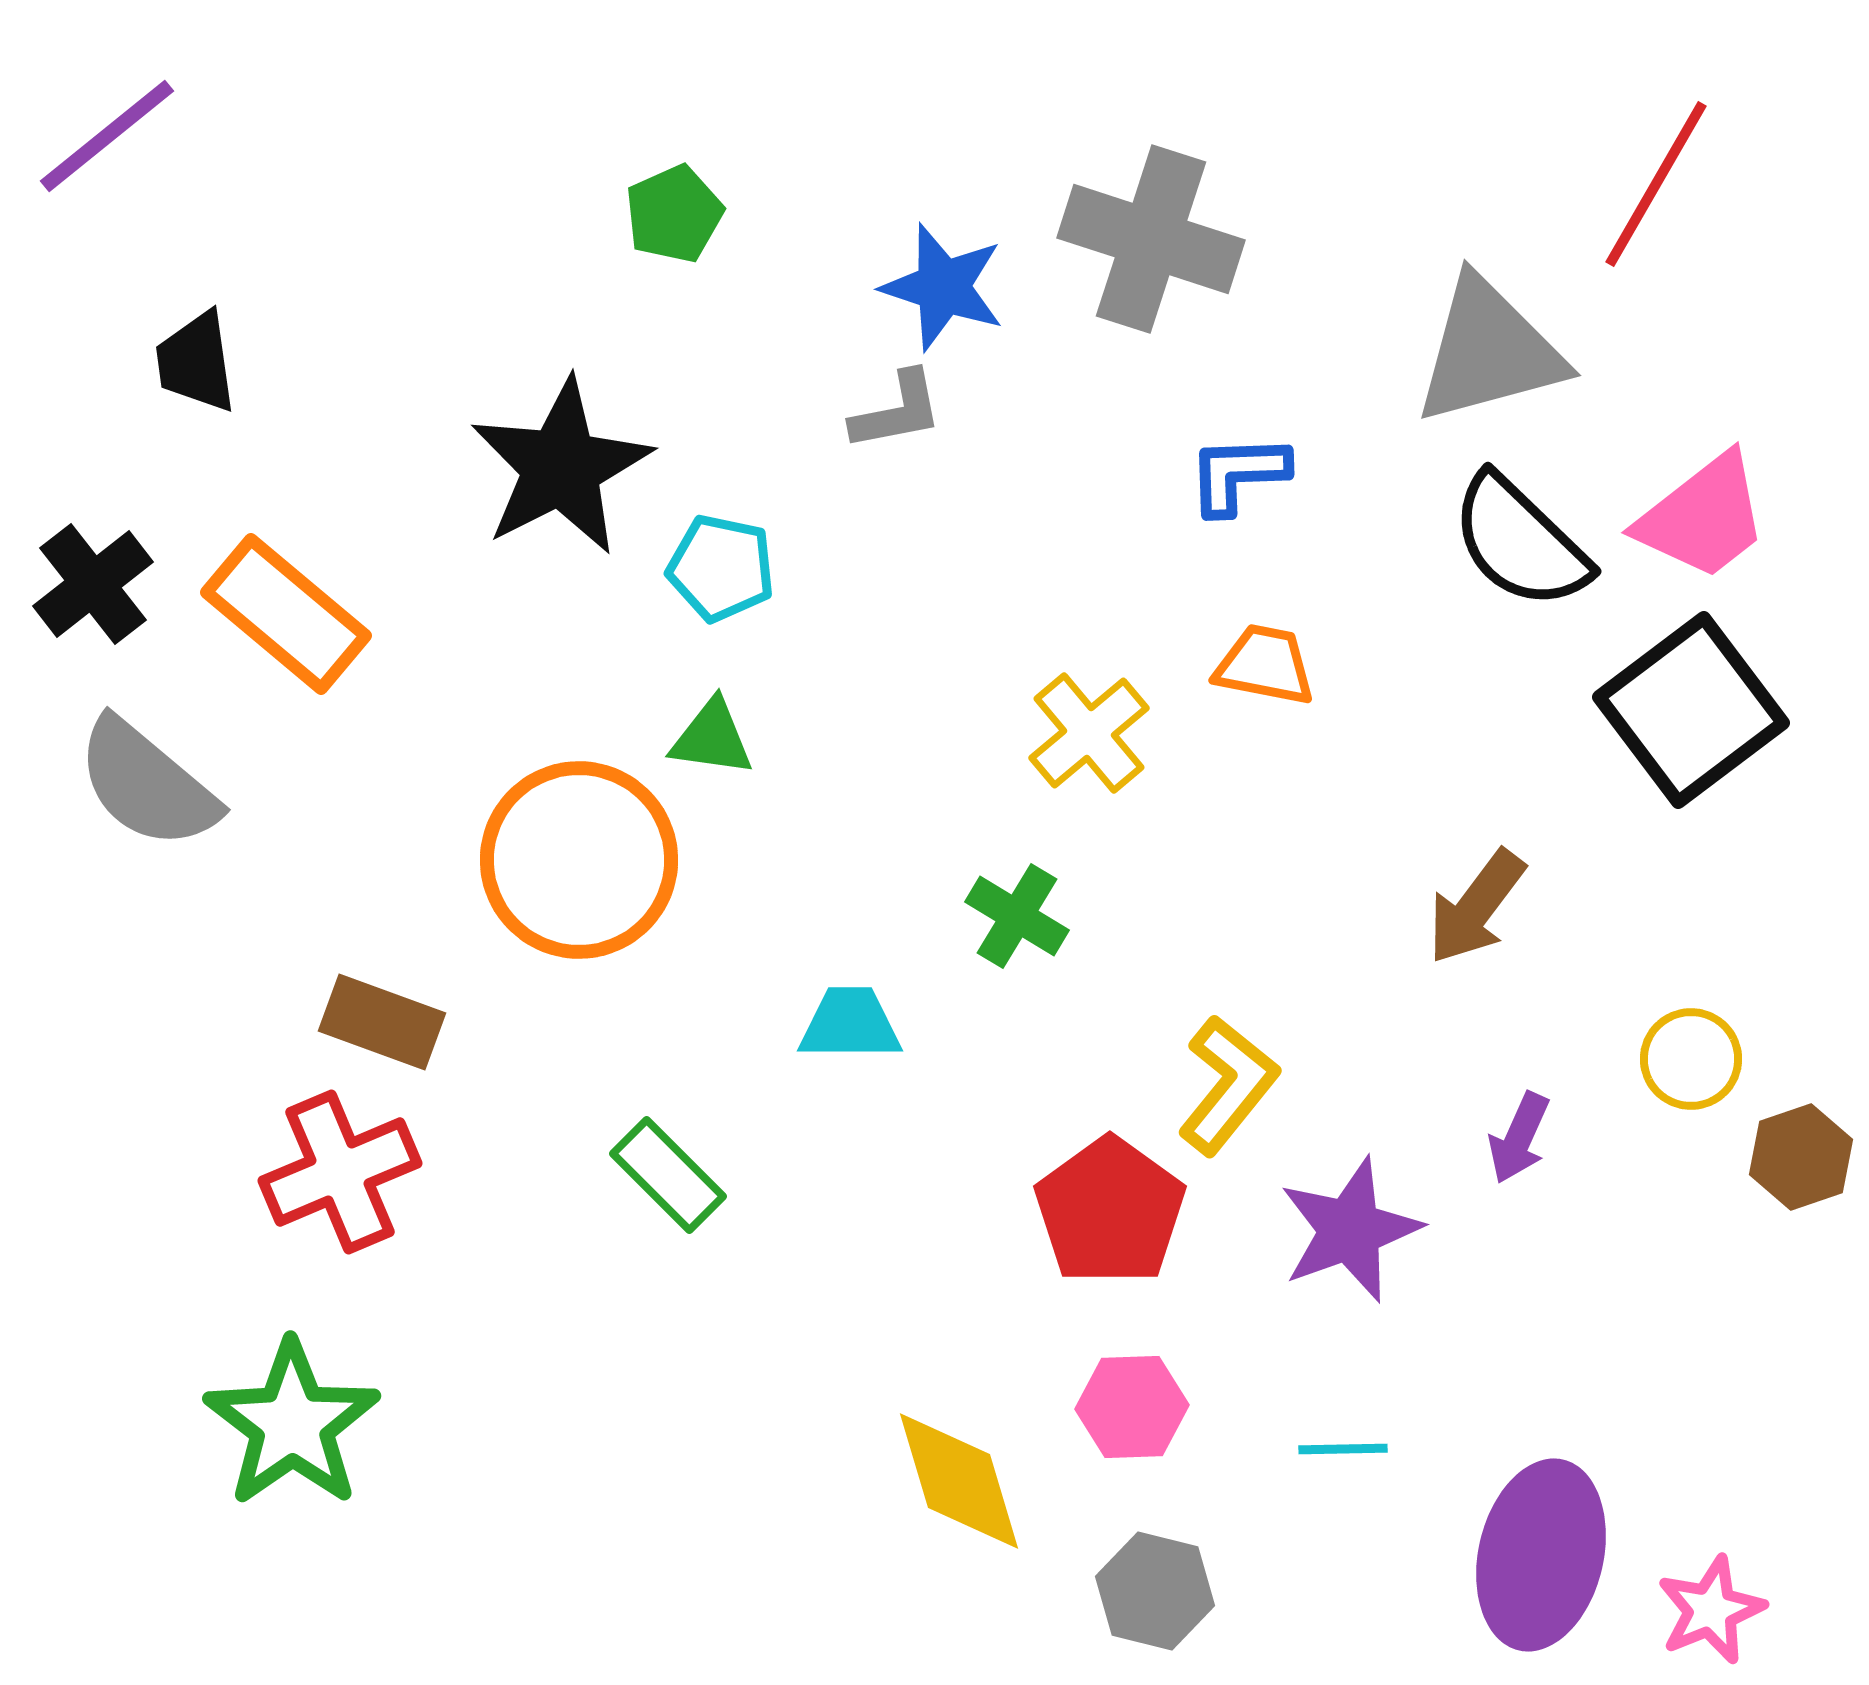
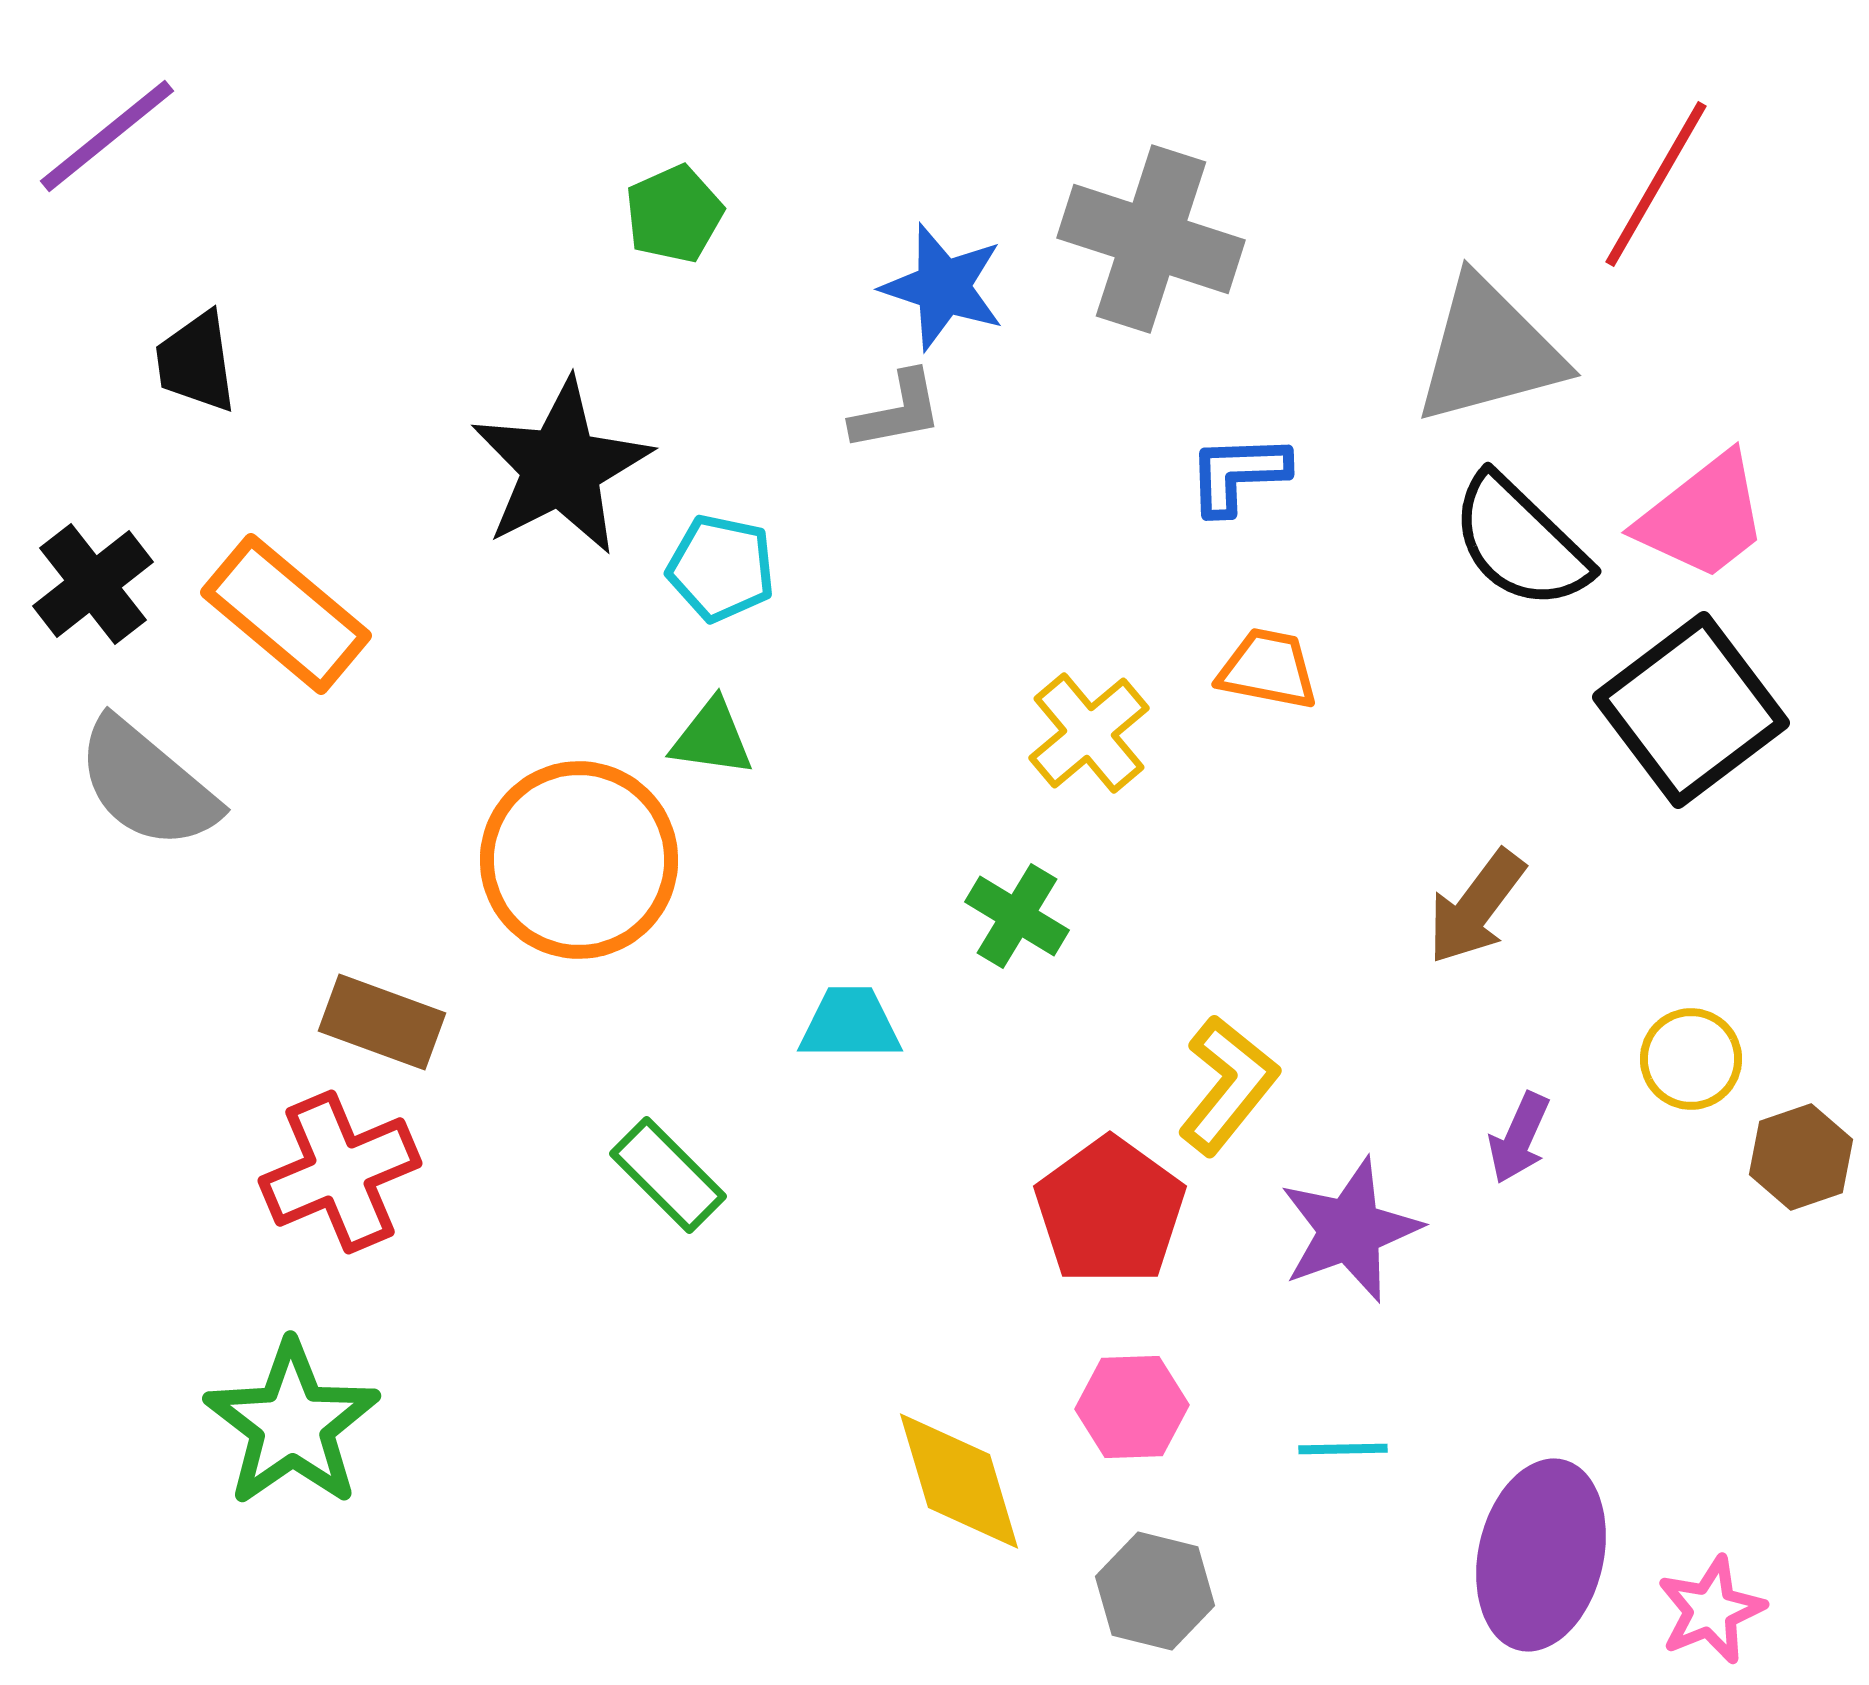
orange trapezoid: moved 3 px right, 4 px down
